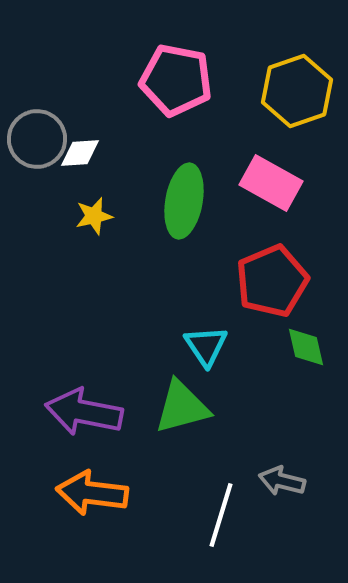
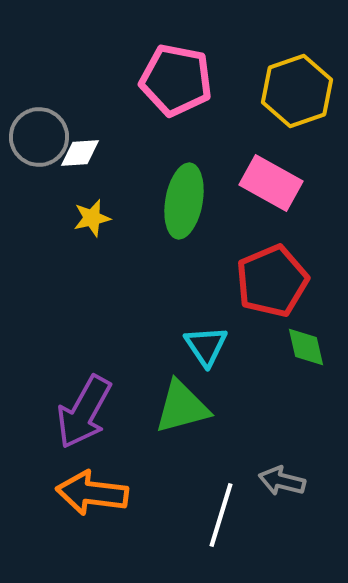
gray circle: moved 2 px right, 2 px up
yellow star: moved 2 px left, 2 px down
purple arrow: rotated 72 degrees counterclockwise
